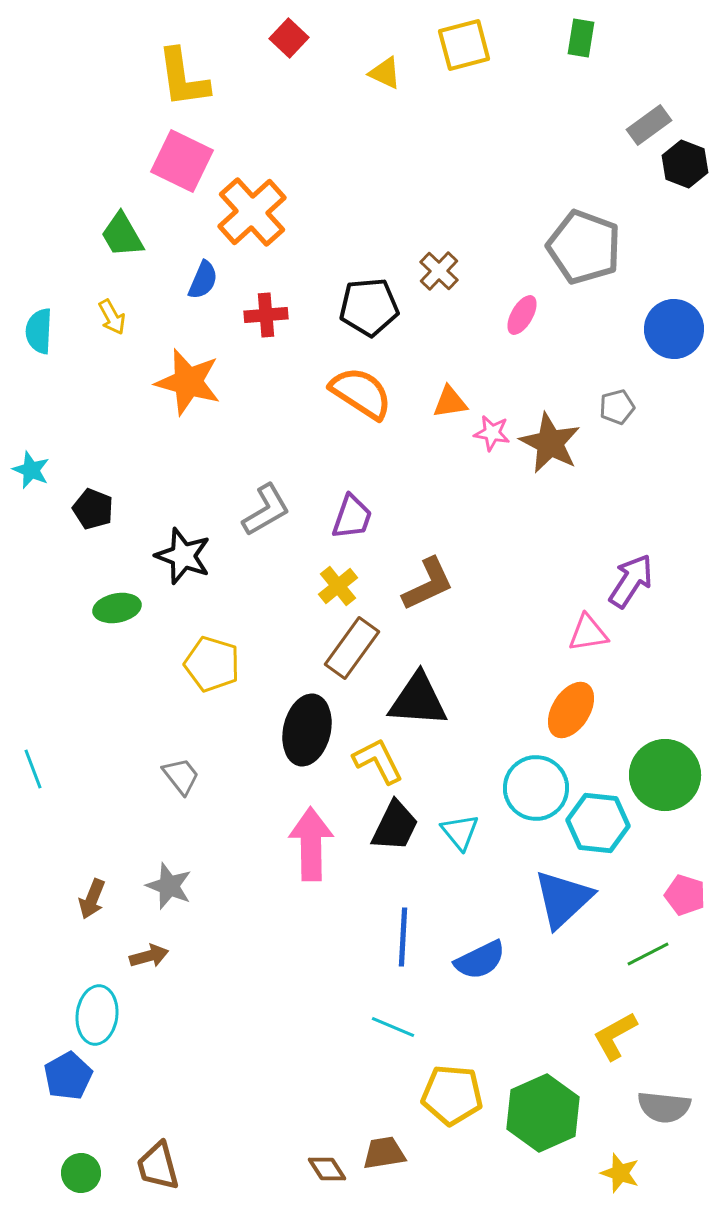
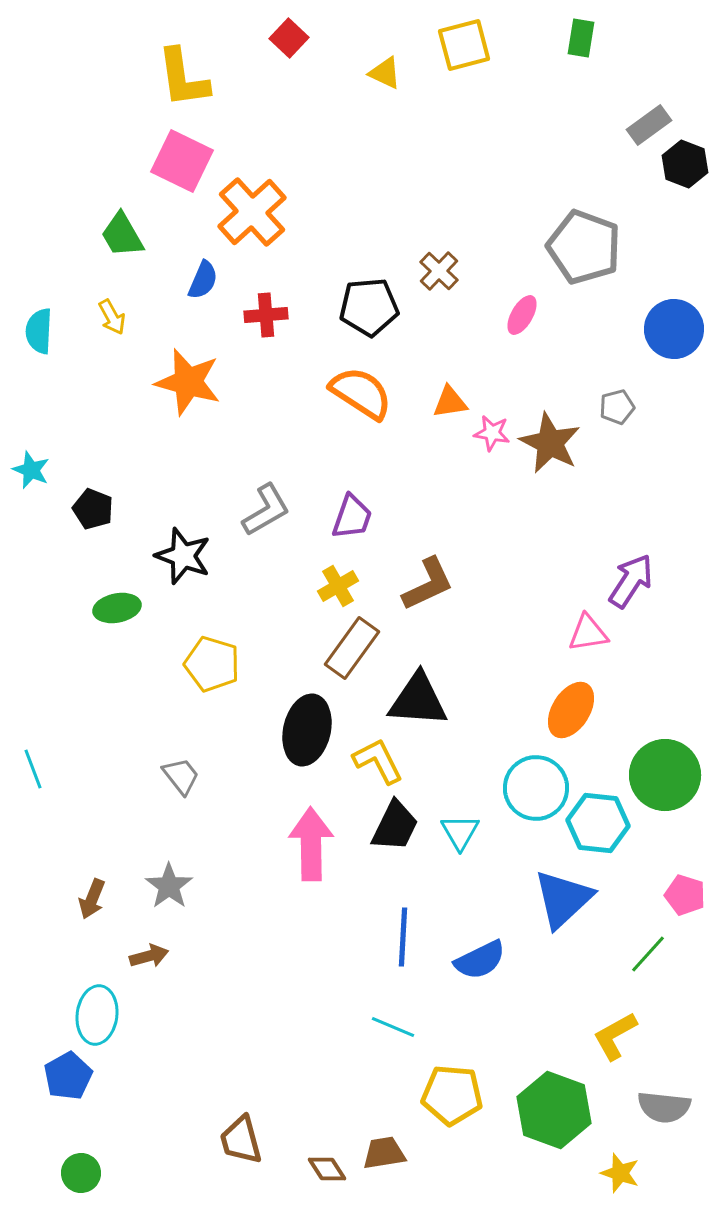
yellow cross at (338, 586): rotated 9 degrees clockwise
cyan triangle at (460, 832): rotated 9 degrees clockwise
gray star at (169, 886): rotated 15 degrees clockwise
green line at (648, 954): rotated 21 degrees counterclockwise
green hexagon at (543, 1113): moved 11 px right, 3 px up; rotated 16 degrees counterclockwise
brown trapezoid at (158, 1166): moved 83 px right, 26 px up
